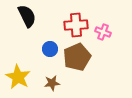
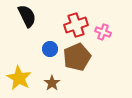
red cross: rotated 15 degrees counterclockwise
yellow star: moved 1 px right, 1 px down
brown star: rotated 28 degrees counterclockwise
